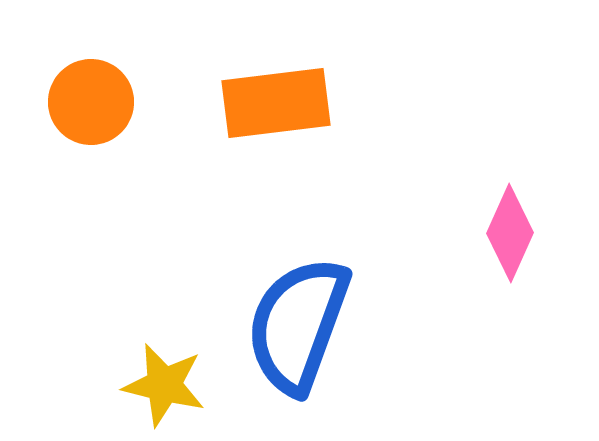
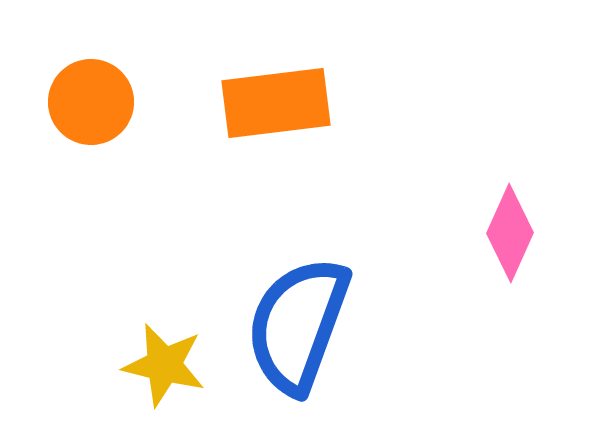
yellow star: moved 20 px up
